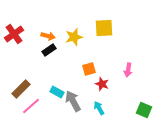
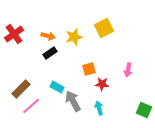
yellow square: rotated 24 degrees counterclockwise
black rectangle: moved 1 px right, 3 px down
red star: rotated 16 degrees counterclockwise
cyan rectangle: moved 5 px up
cyan arrow: rotated 16 degrees clockwise
